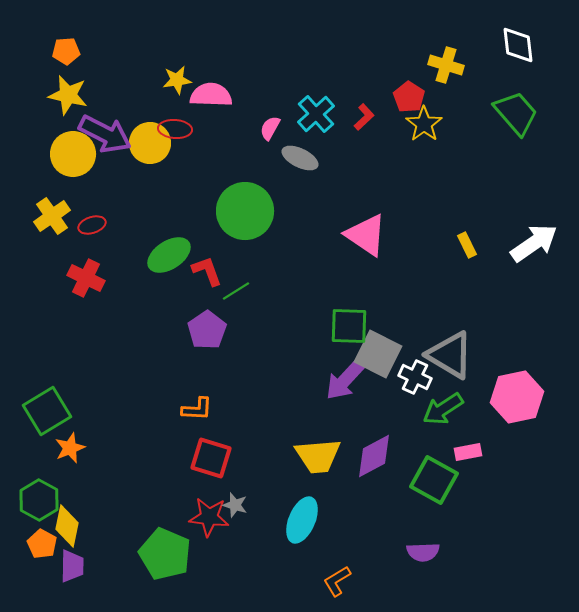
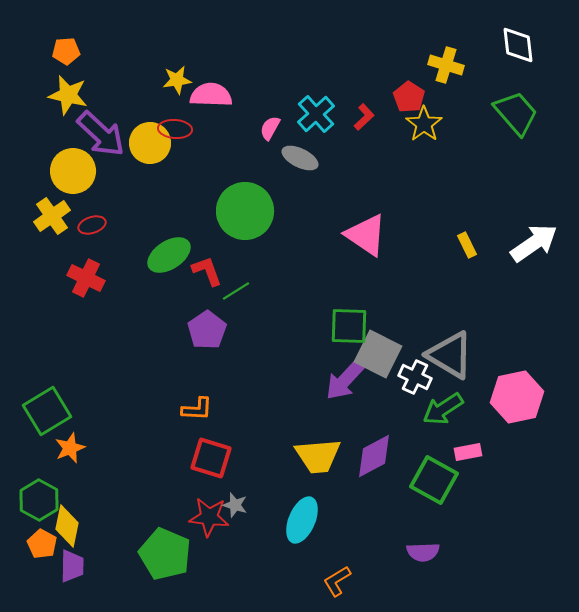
purple arrow at (105, 134): moved 4 px left; rotated 16 degrees clockwise
yellow circle at (73, 154): moved 17 px down
